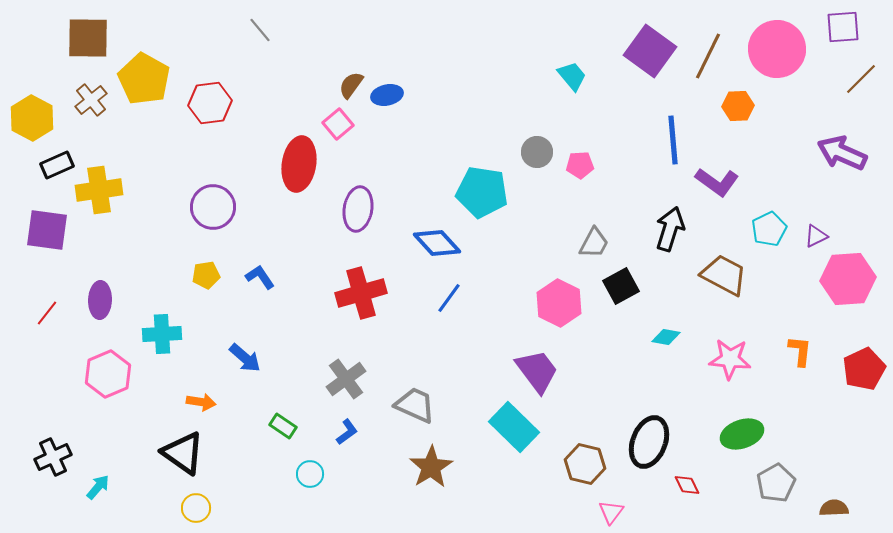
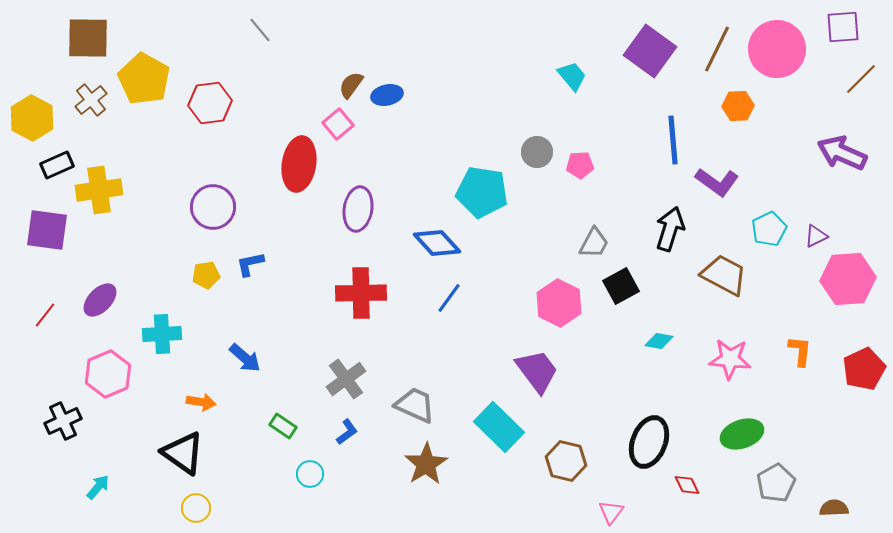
brown line at (708, 56): moved 9 px right, 7 px up
blue L-shape at (260, 277): moved 10 px left, 13 px up; rotated 68 degrees counterclockwise
red cross at (361, 293): rotated 15 degrees clockwise
purple ellipse at (100, 300): rotated 42 degrees clockwise
red line at (47, 313): moved 2 px left, 2 px down
cyan diamond at (666, 337): moved 7 px left, 4 px down
cyan rectangle at (514, 427): moved 15 px left
black cross at (53, 457): moved 10 px right, 36 px up
brown hexagon at (585, 464): moved 19 px left, 3 px up
brown star at (431, 467): moved 5 px left, 3 px up
